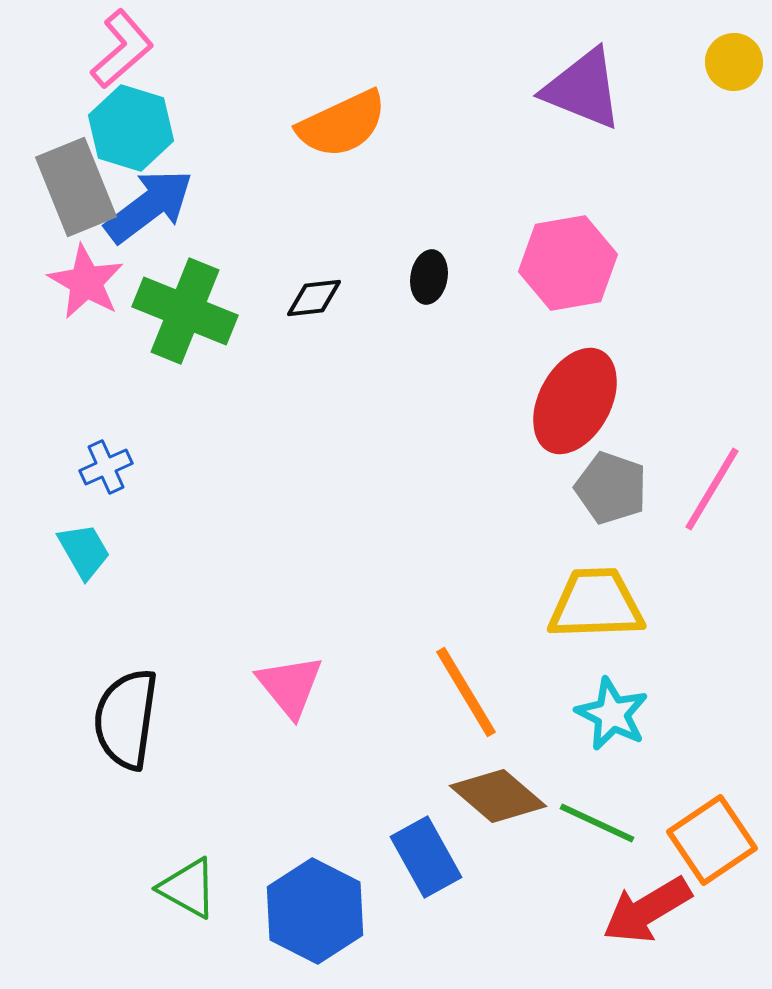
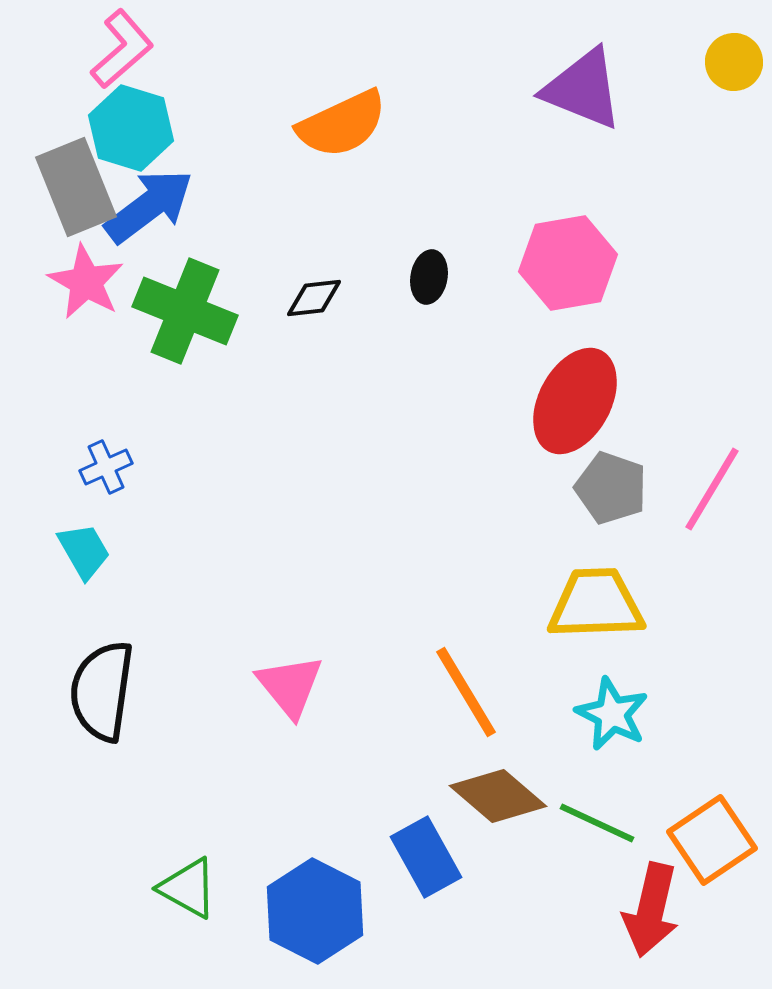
black semicircle: moved 24 px left, 28 px up
red arrow: moved 4 px right; rotated 46 degrees counterclockwise
